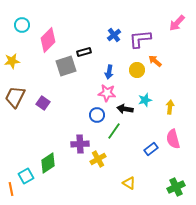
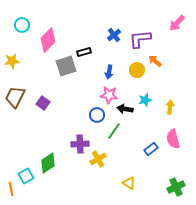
pink star: moved 2 px right, 2 px down
